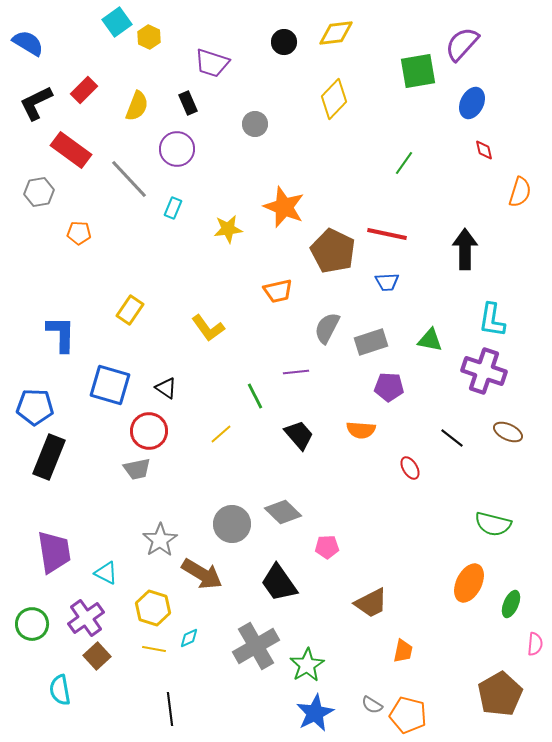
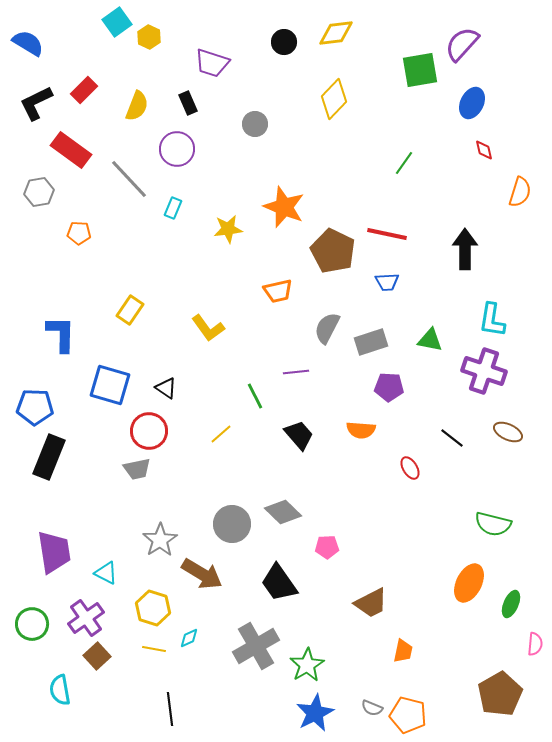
green square at (418, 71): moved 2 px right, 1 px up
gray semicircle at (372, 705): moved 3 px down; rotated 10 degrees counterclockwise
